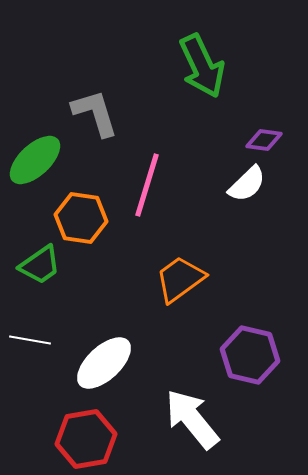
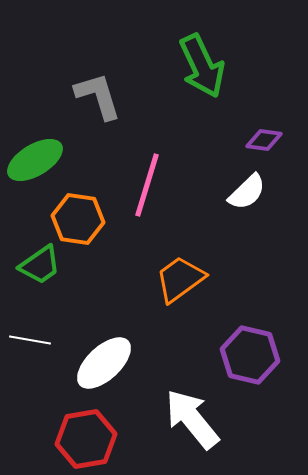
gray L-shape: moved 3 px right, 17 px up
green ellipse: rotated 12 degrees clockwise
white semicircle: moved 8 px down
orange hexagon: moved 3 px left, 1 px down
